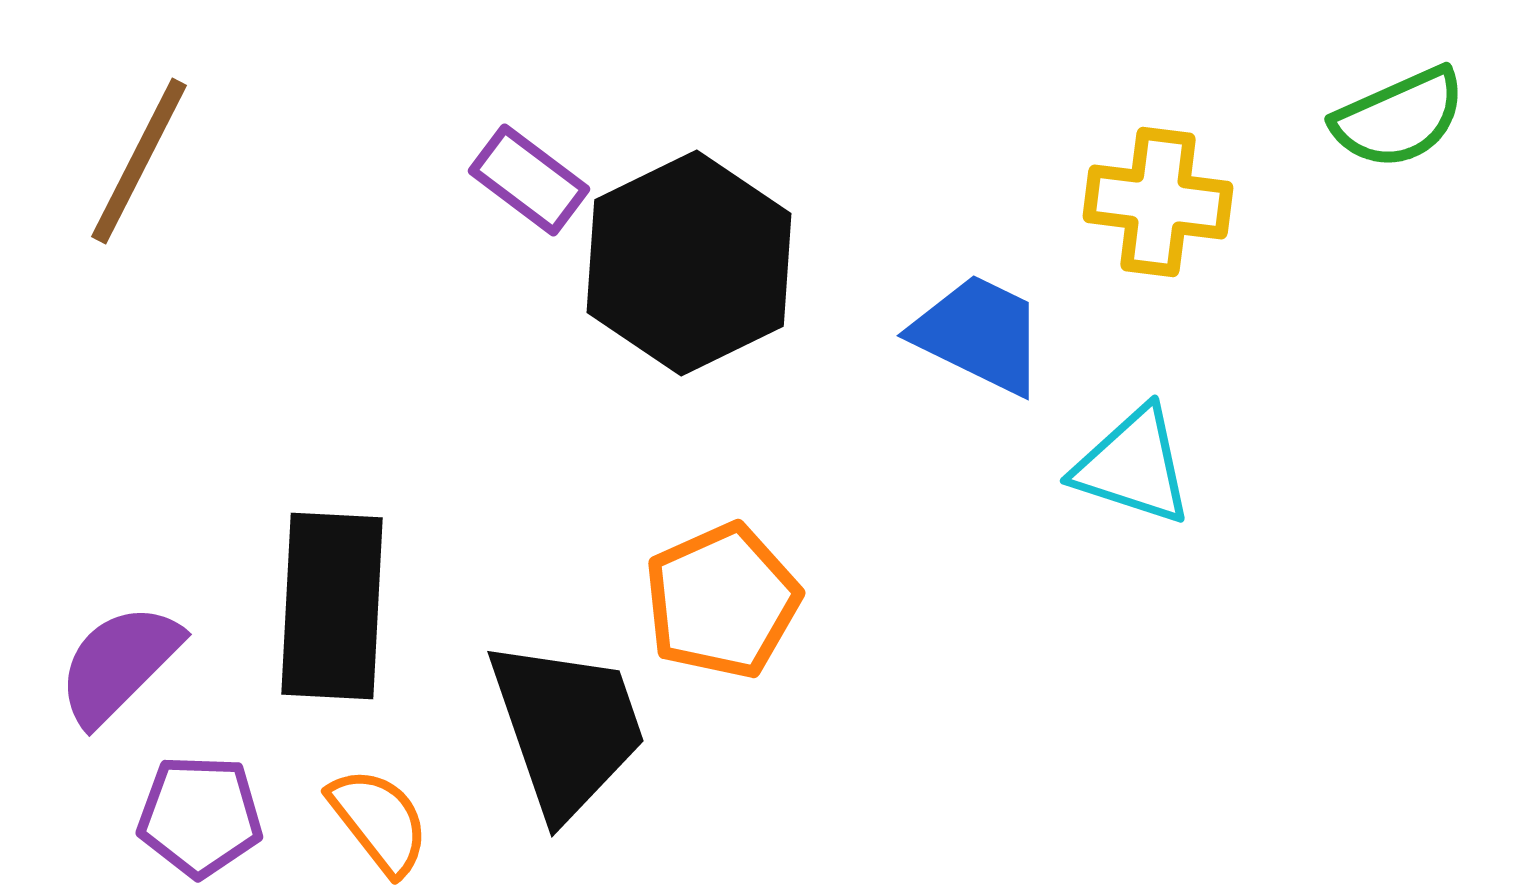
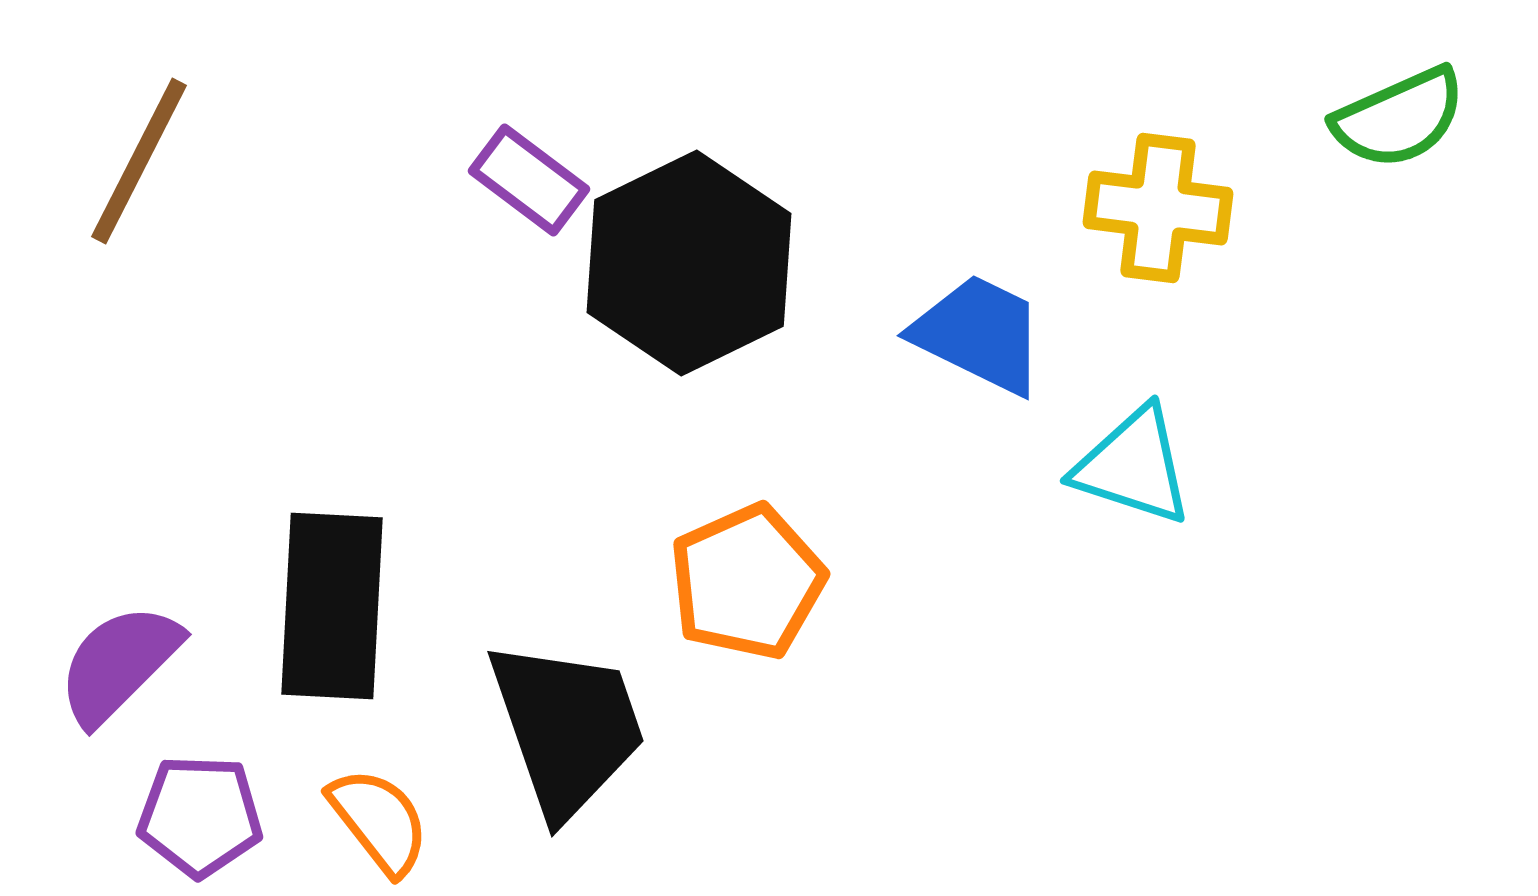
yellow cross: moved 6 px down
orange pentagon: moved 25 px right, 19 px up
